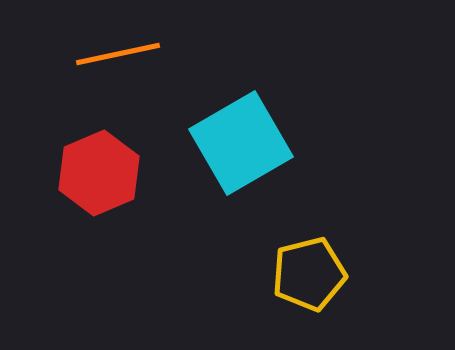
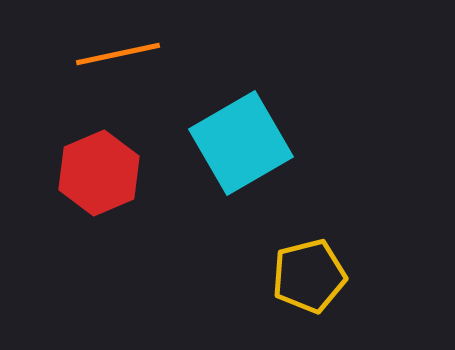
yellow pentagon: moved 2 px down
